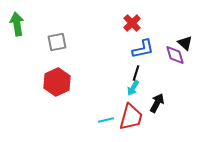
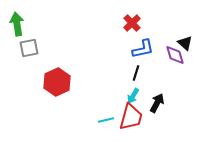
gray square: moved 28 px left, 6 px down
cyan arrow: moved 8 px down
